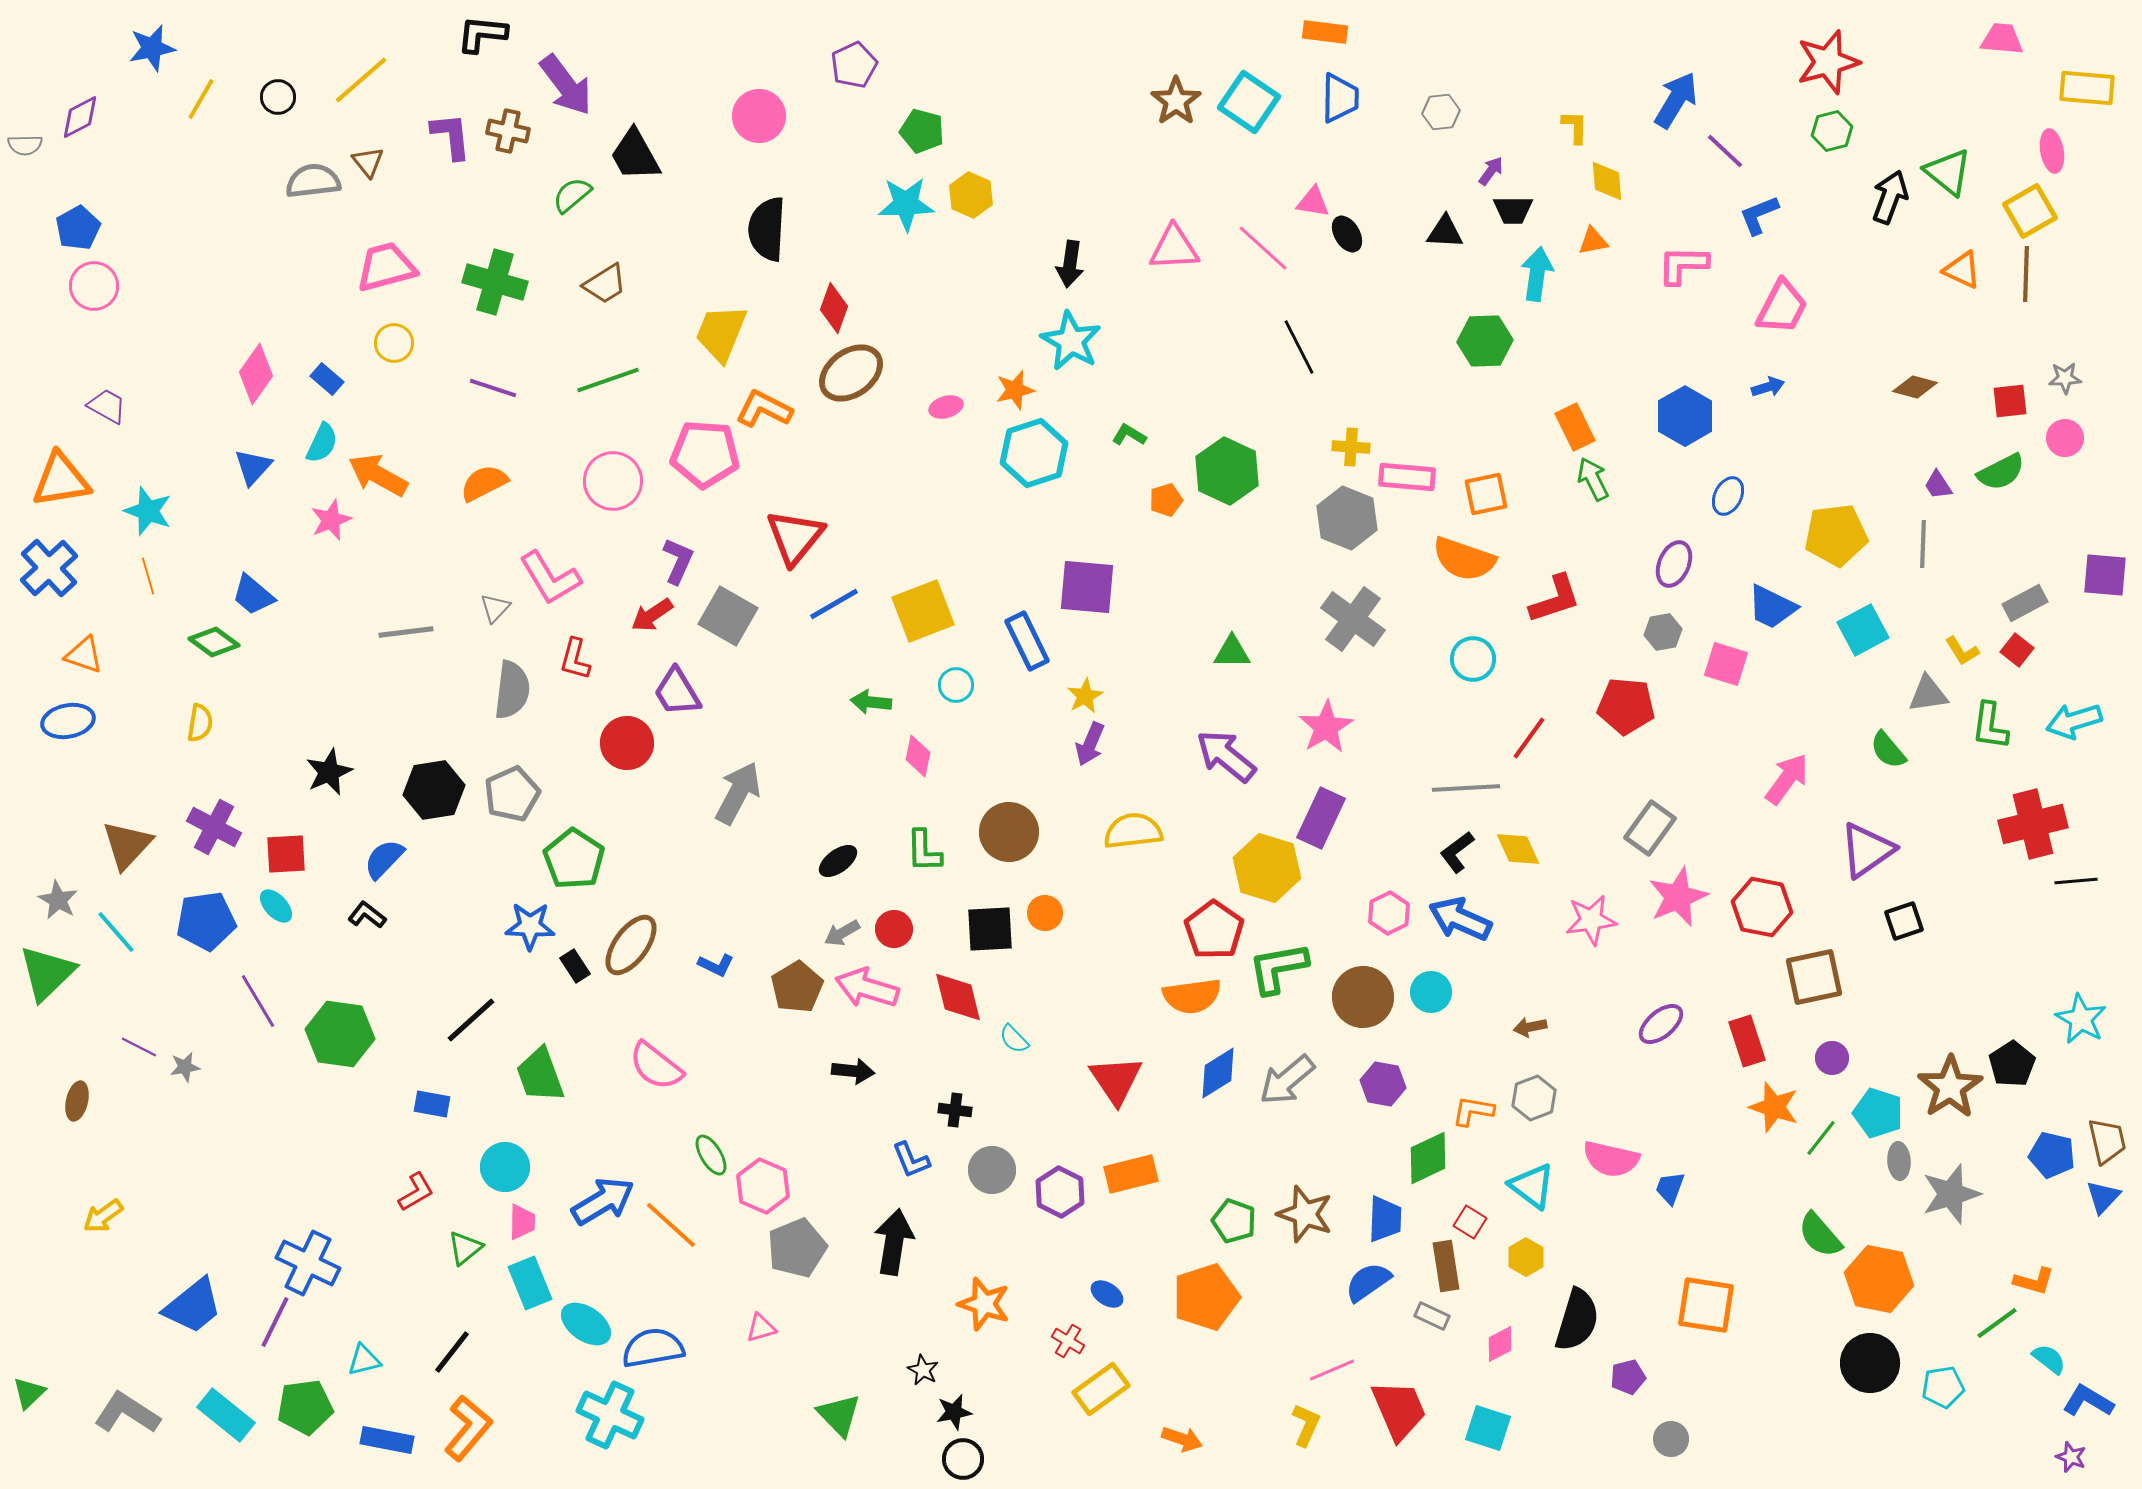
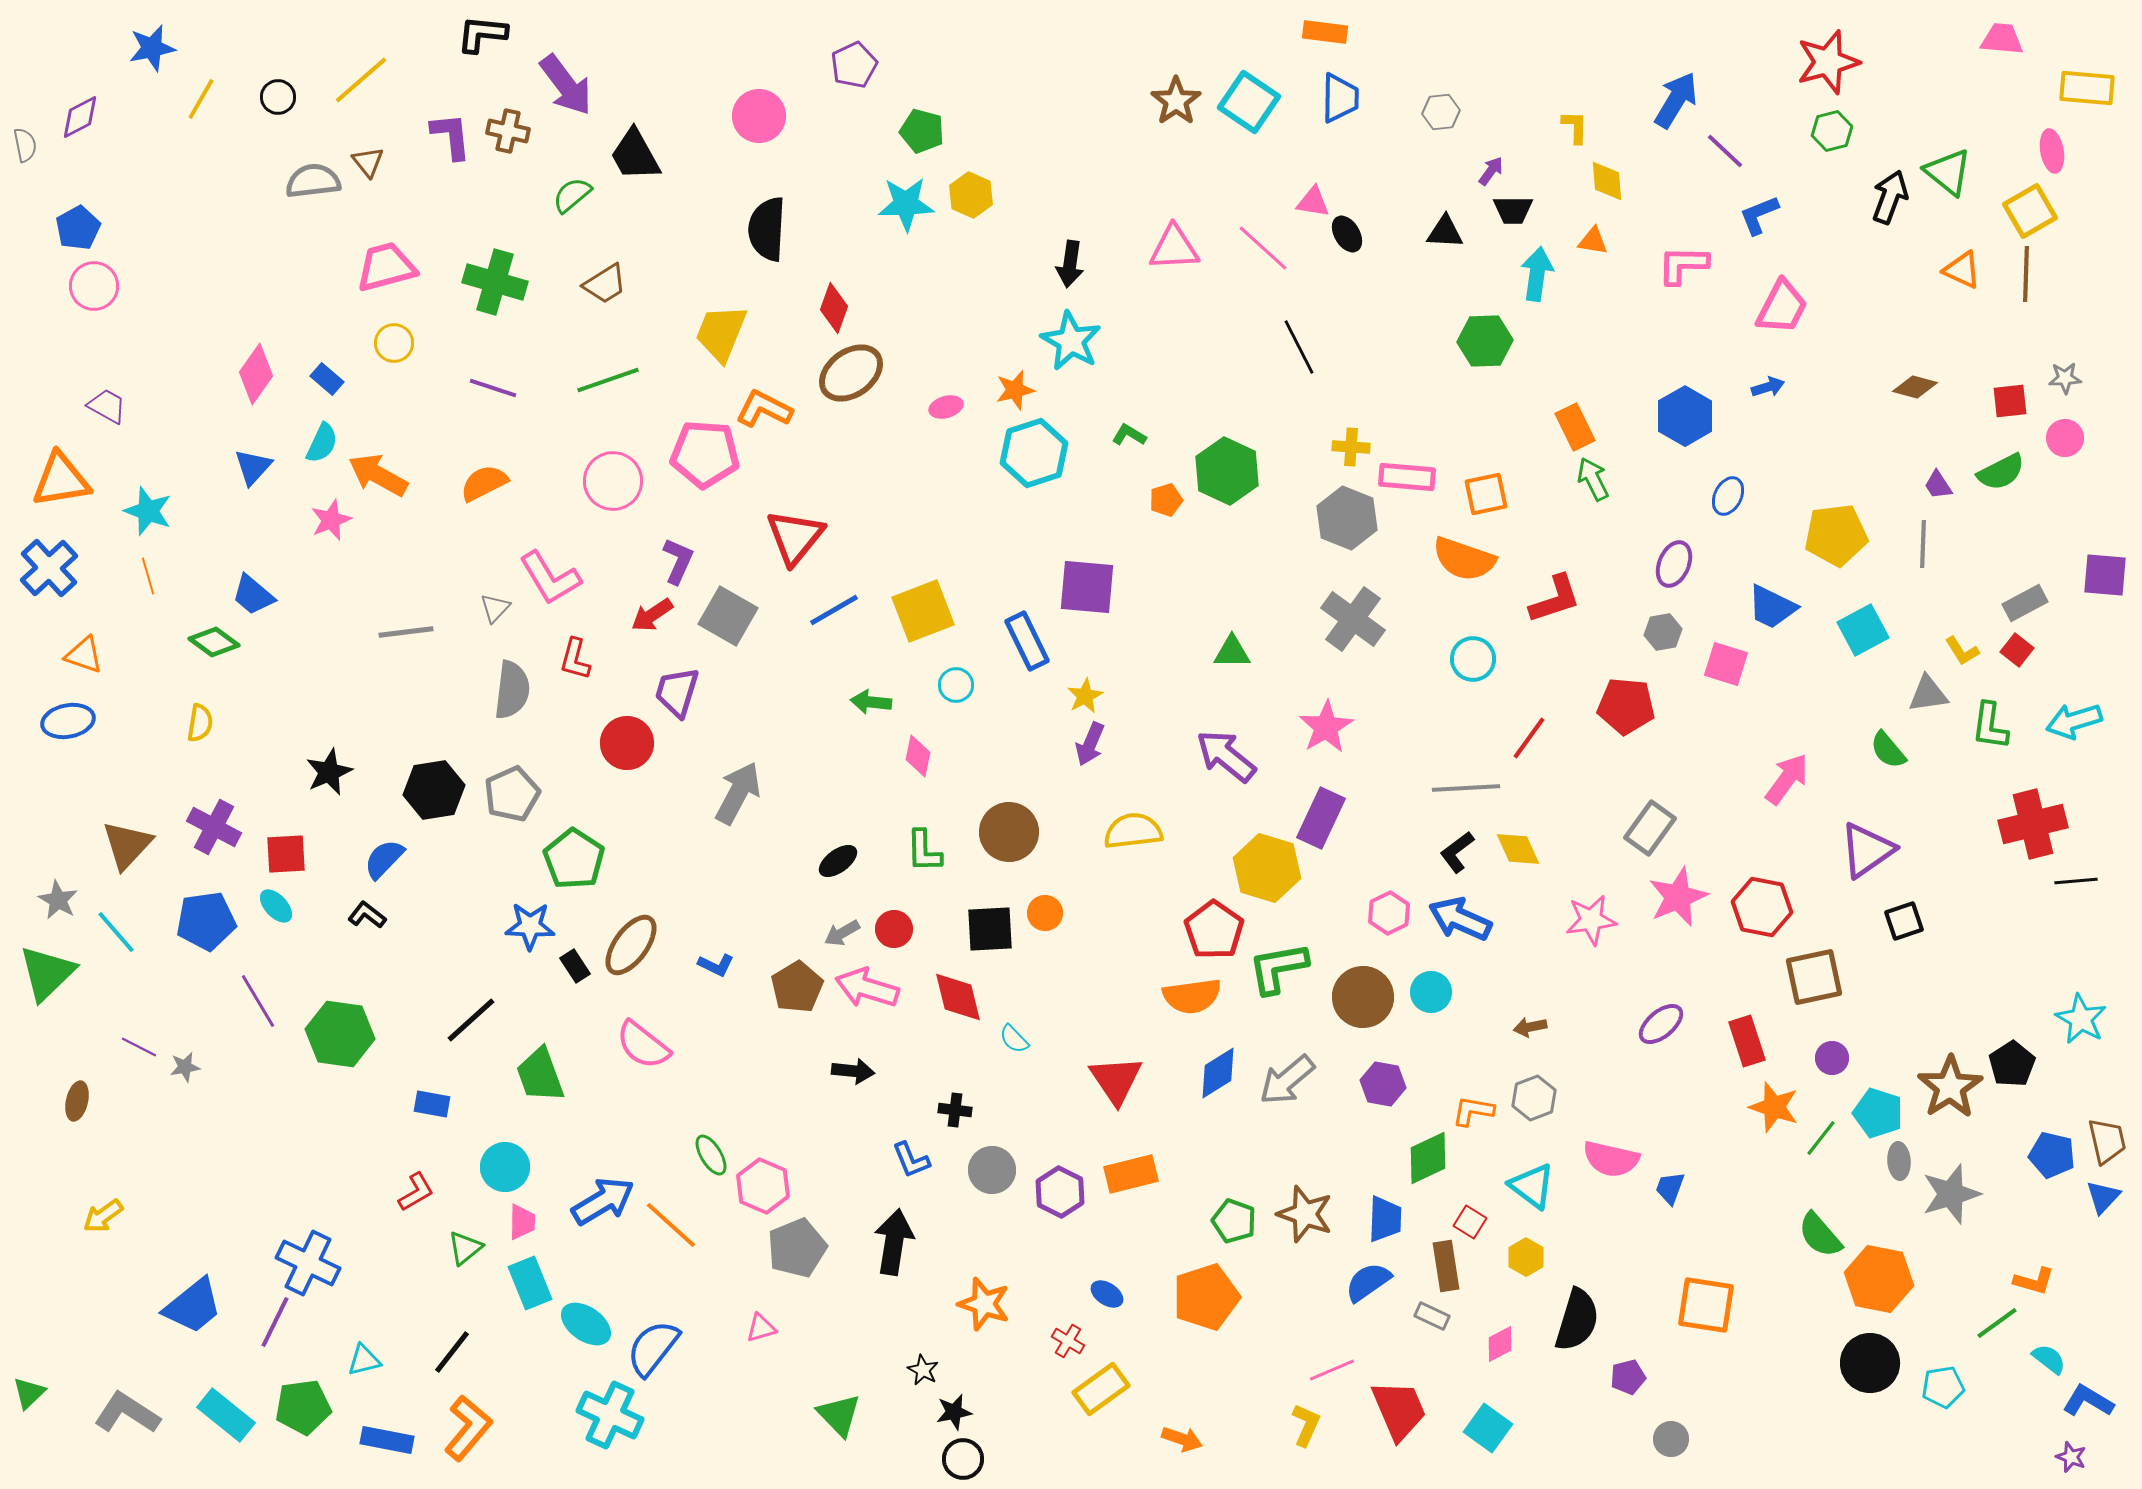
gray semicircle at (25, 145): rotated 100 degrees counterclockwise
orange triangle at (1593, 241): rotated 20 degrees clockwise
blue line at (834, 604): moved 6 px down
purple trapezoid at (677, 692): rotated 48 degrees clockwise
pink semicircle at (656, 1066): moved 13 px left, 21 px up
blue semicircle at (653, 1348): rotated 42 degrees counterclockwise
green pentagon at (305, 1407): moved 2 px left
cyan square at (1488, 1428): rotated 18 degrees clockwise
